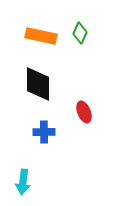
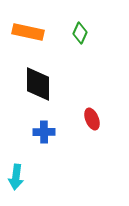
orange rectangle: moved 13 px left, 4 px up
red ellipse: moved 8 px right, 7 px down
cyan arrow: moved 7 px left, 5 px up
